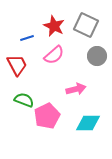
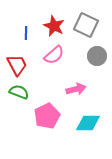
blue line: moved 1 px left, 5 px up; rotated 72 degrees counterclockwise
green semicircle: moved 5 px left, 8 px up
